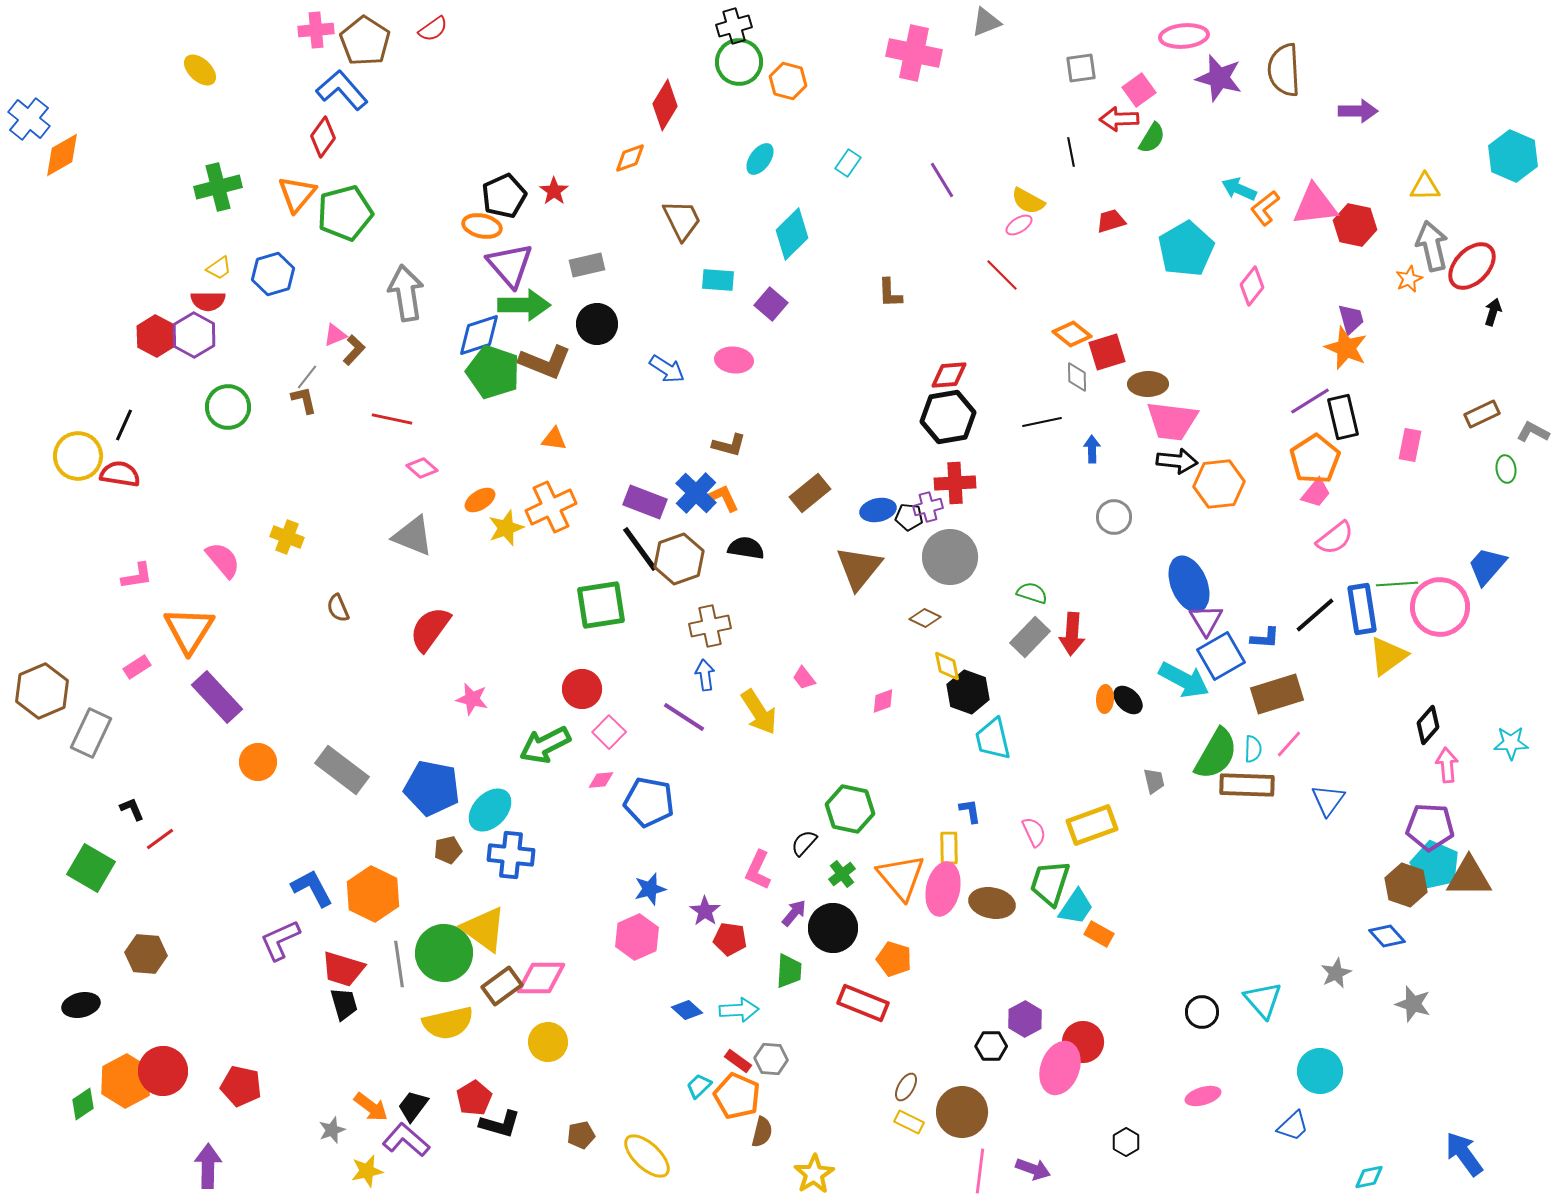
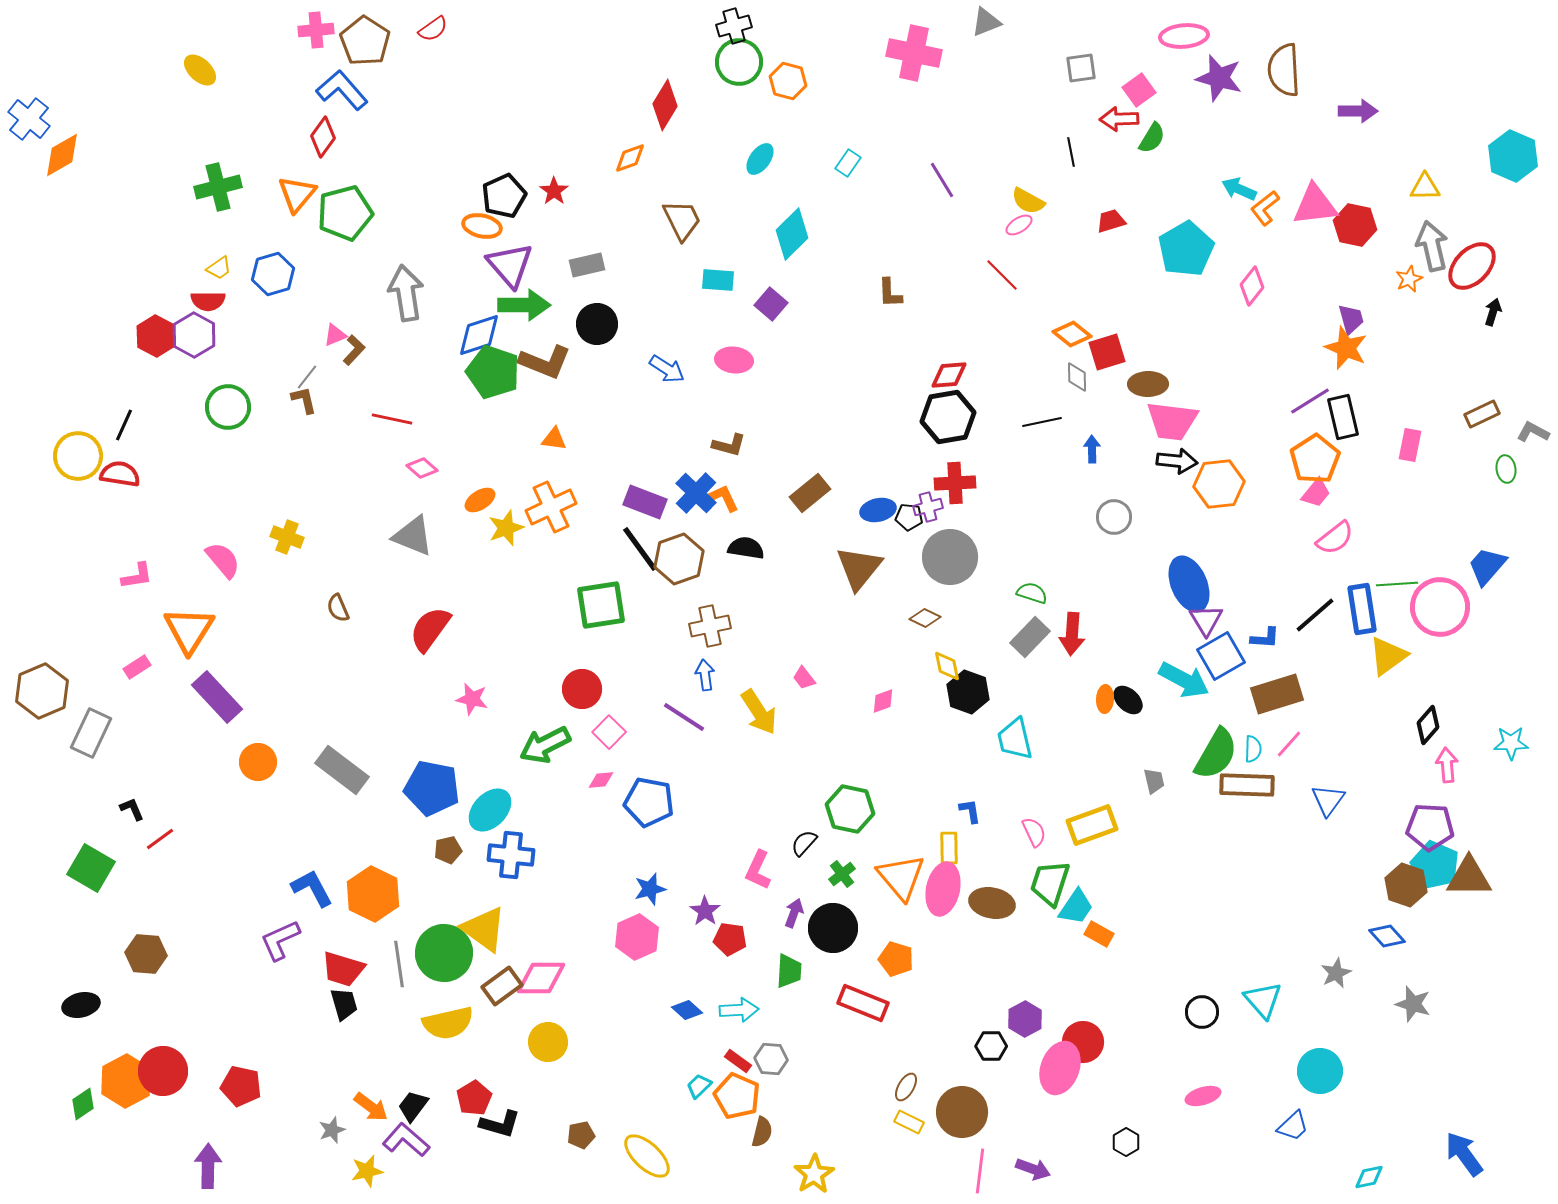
cyan trapezoid at (993, 739): moved 22 px right
purple arrow at (794, 913): rotated 20 degrees counterclockwise
orange pentagon at (894, 959): moved 2 px right
